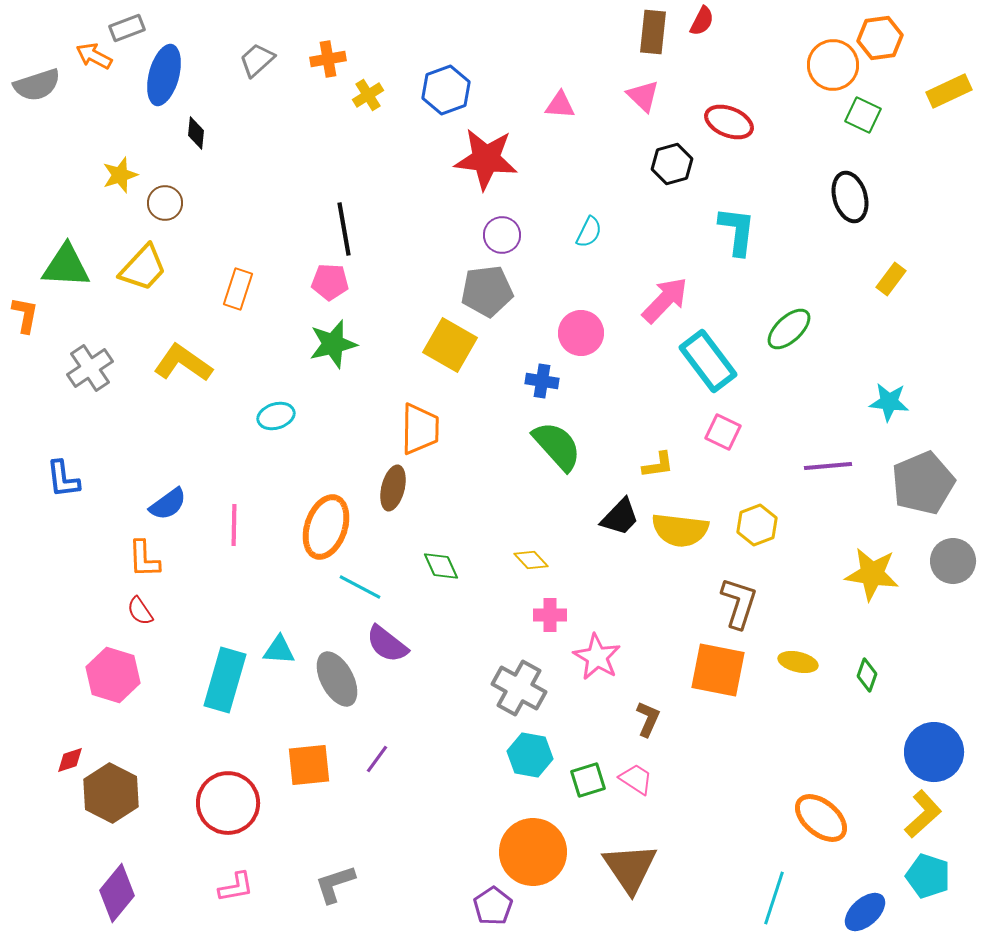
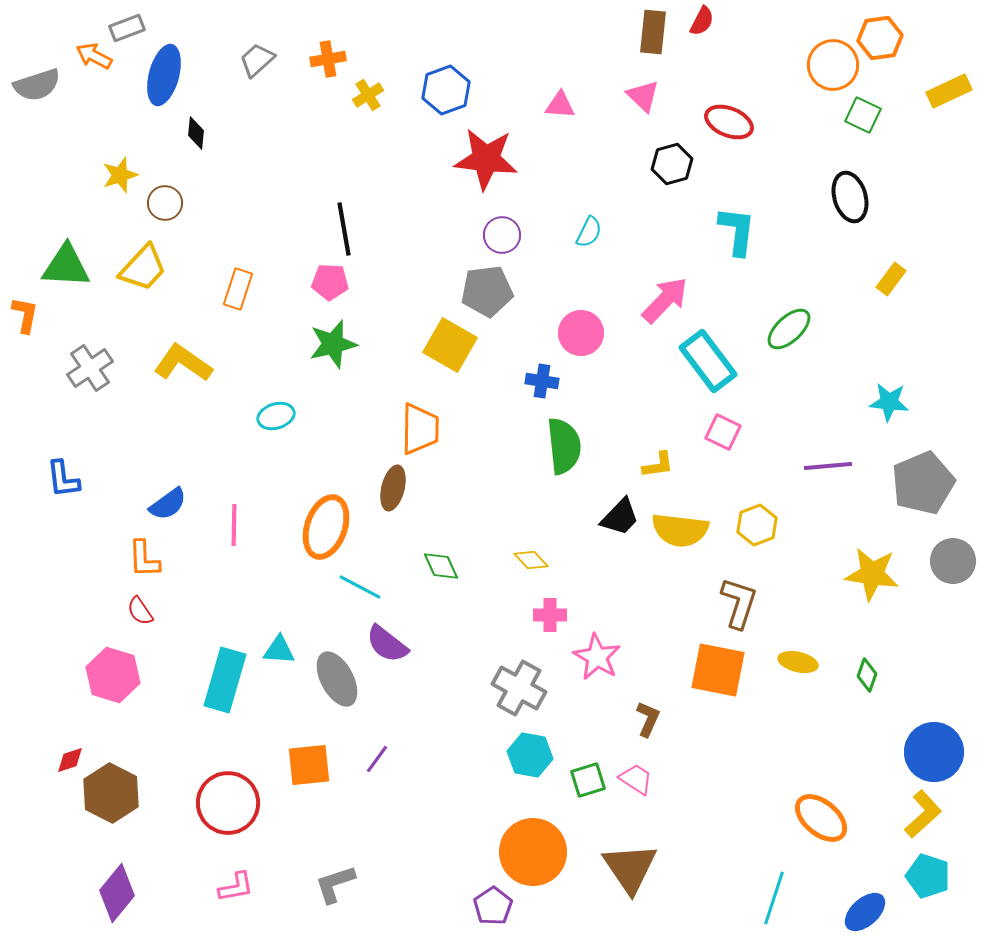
green semicircle at (557, 446): moved 7 px right; rotated 36 degrees clockwise
